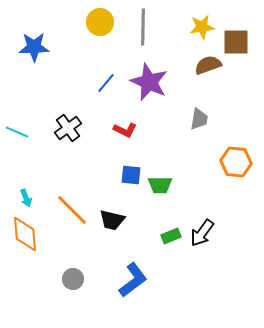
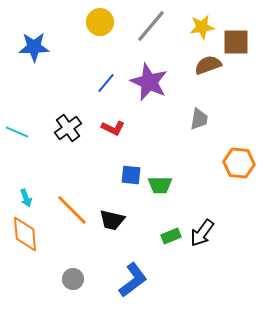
gray line: moved 8 px right, 1 px up; rotated 39 degrees clockwise
red L-shape: moved 12 px left, 2 px up
orange hexagon: moved 3 px right, 1 px down
